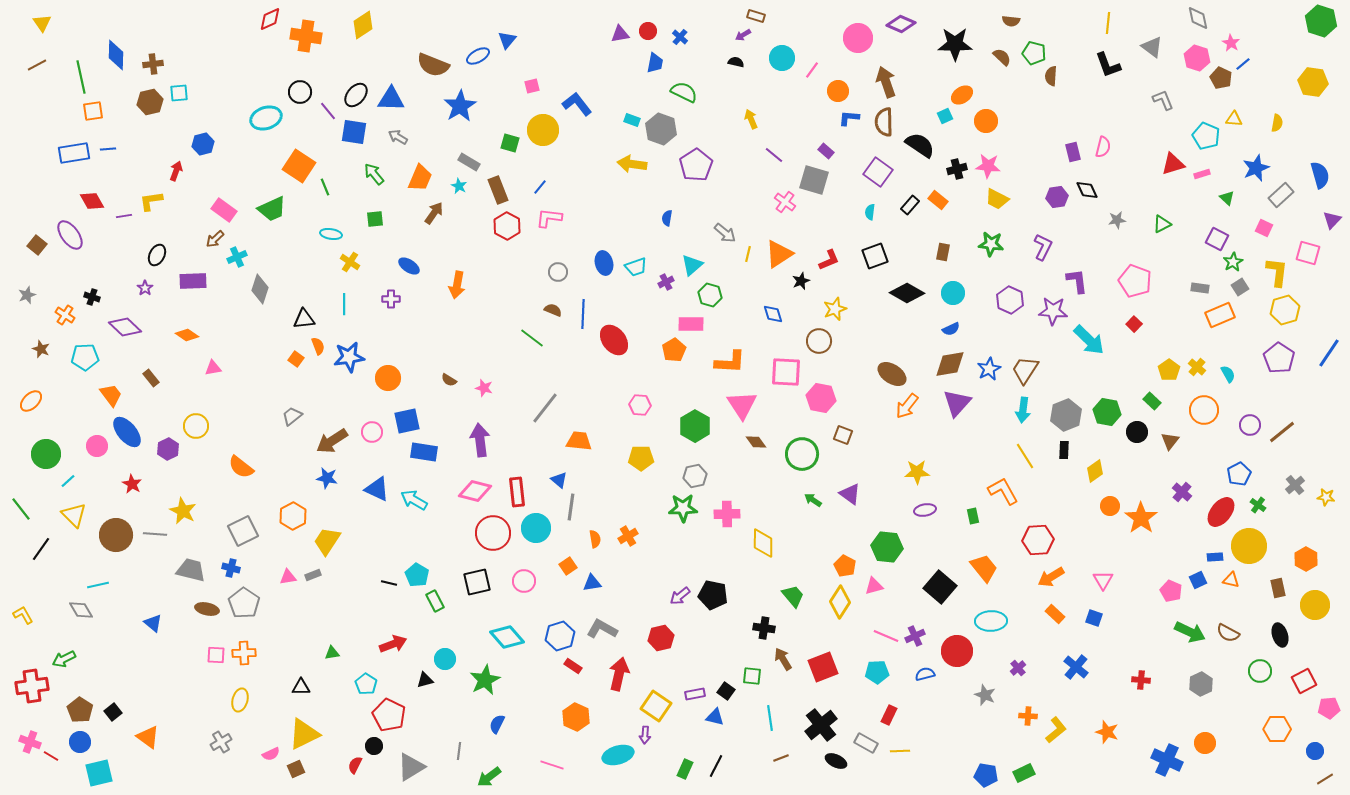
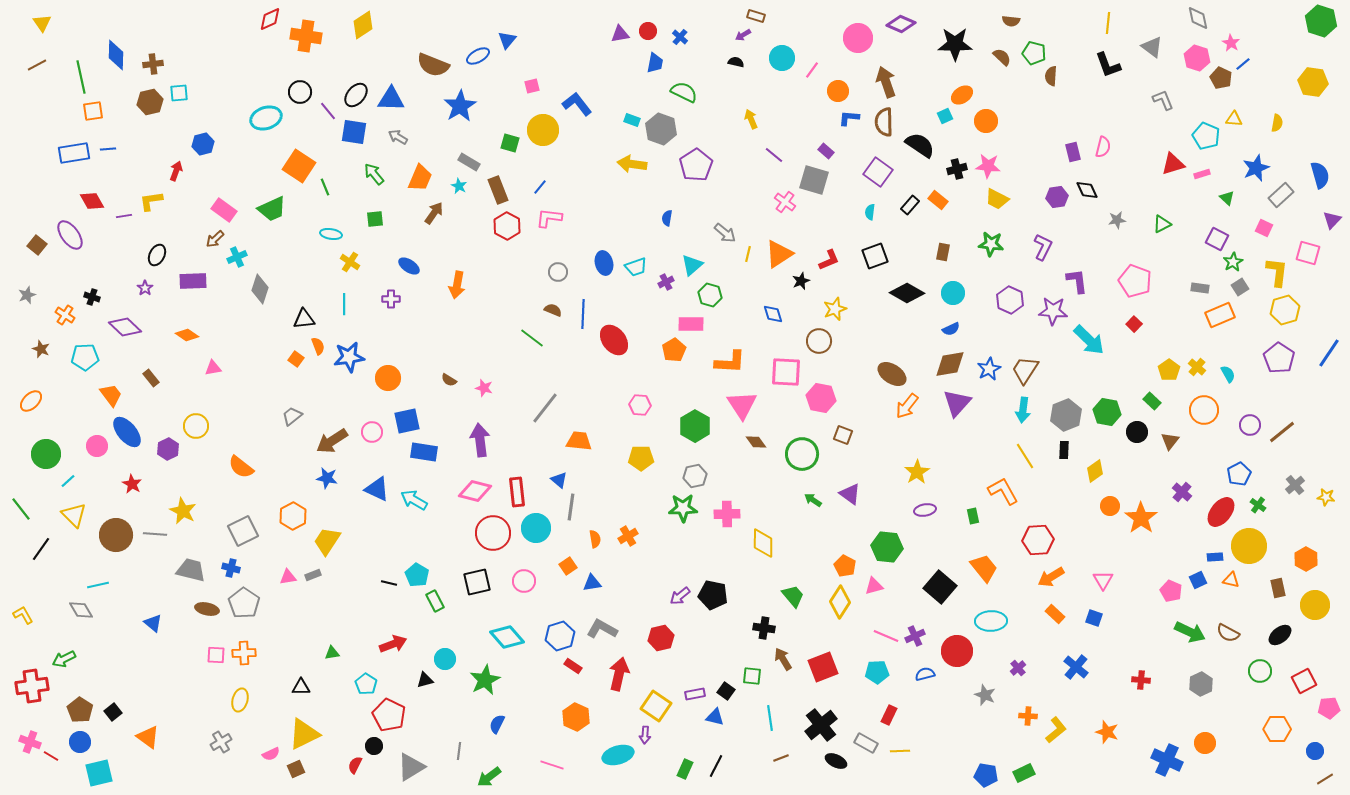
yellow star at (917, 472): rotated 30 degrees counterclockwise
black ellipse at (1280, 635): rotated 70 degrees clockwise
